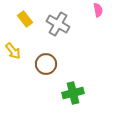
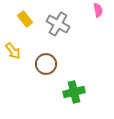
green cross: moved 1 px right, 1 px up
